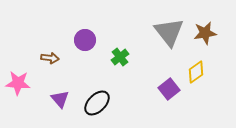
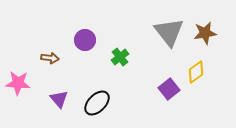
purple triangle: moved 1 px left
